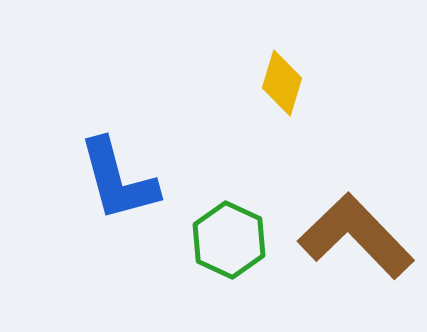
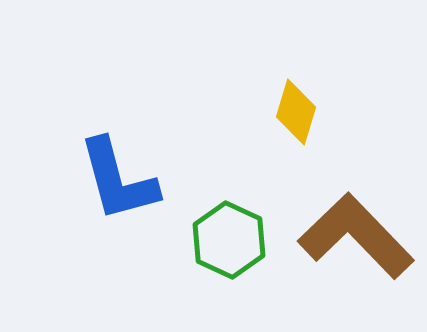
yellow diamond: moved 14 px right, 29 px down
